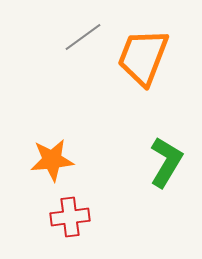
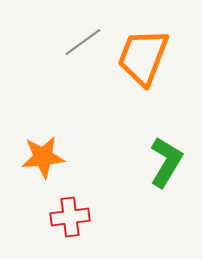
gray line: moved 5 px down
orange star: moved 9 px left, 3 px up
